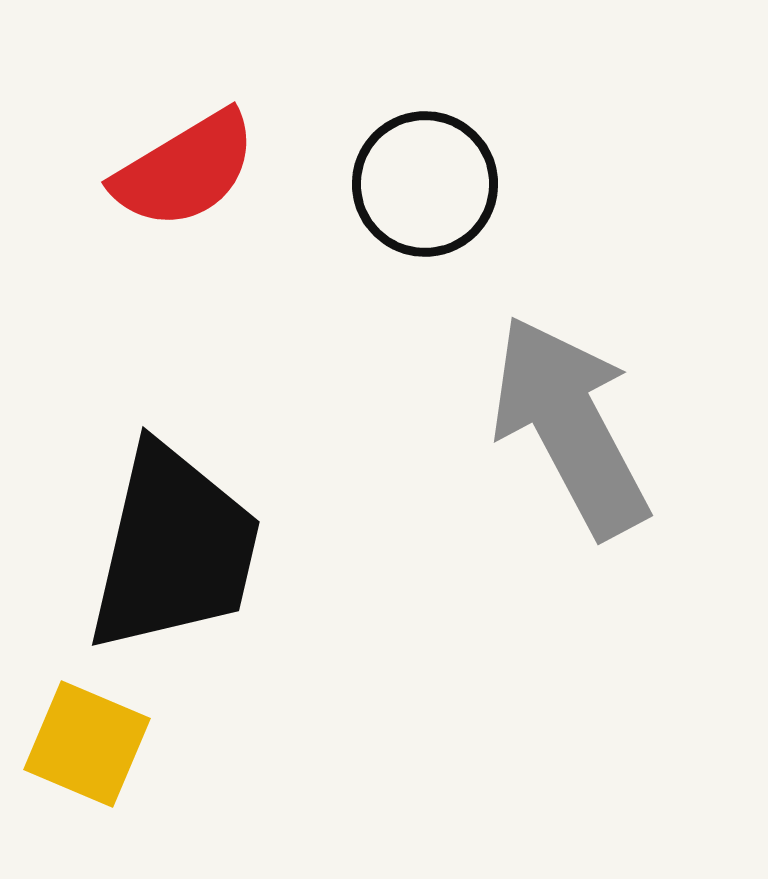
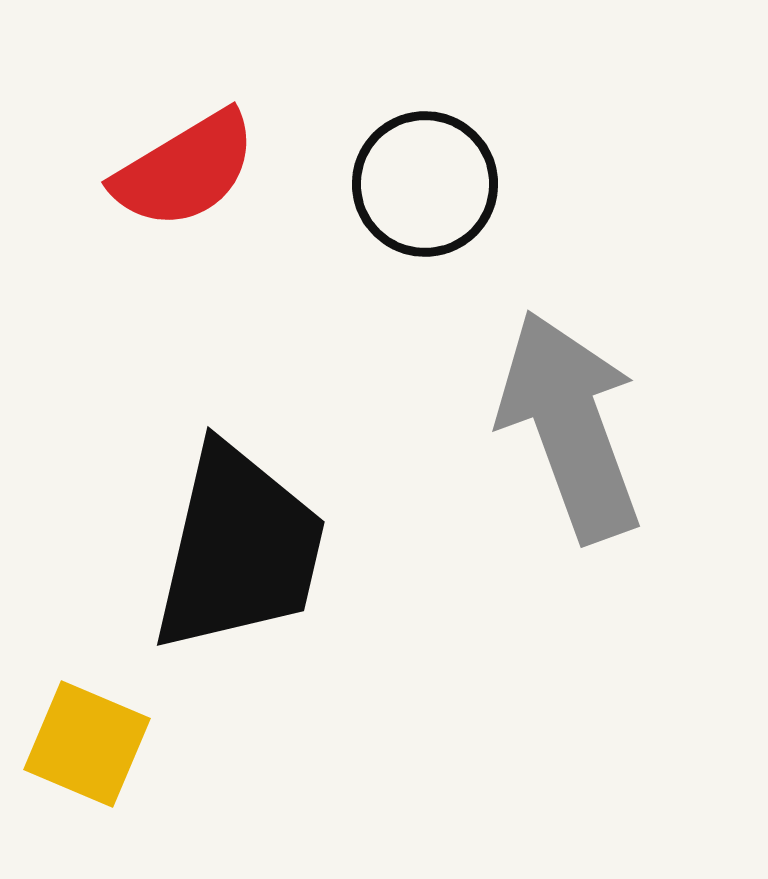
gray arrow: rotated 8 degrees clockwise
black trapezoid: moved 65 px right
